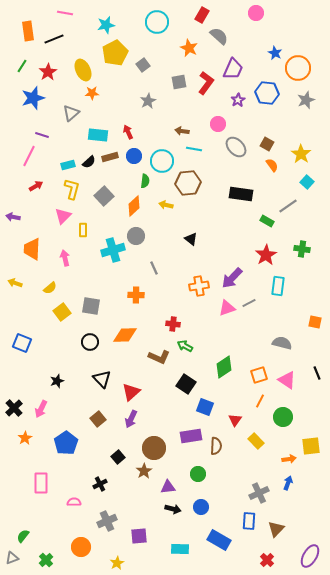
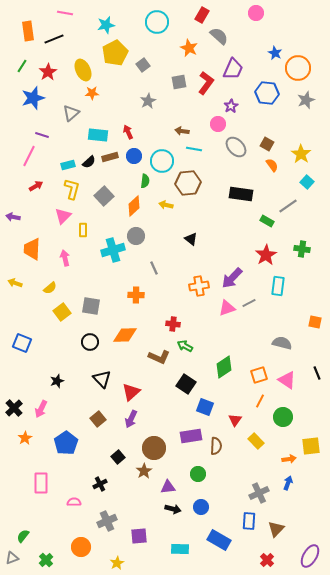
purple star at (238, 100): moved 7 px left, 6 px down
